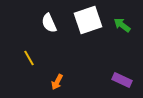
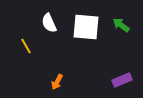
white square: moved 2 px left, 7 px down; rotated 24 degrees clockwise
green arrow: moved 1 px left
yellow line: moved 3 px left, 12 px up
purple rectangle: rotated 48 degrees counterclockwise
